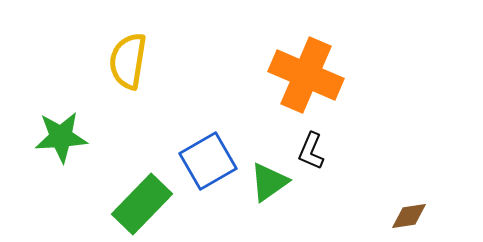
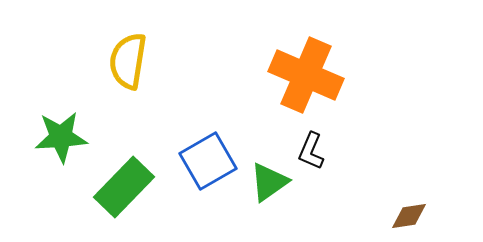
green rectangle: moved 18 px left, 17 px up
